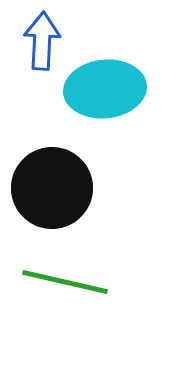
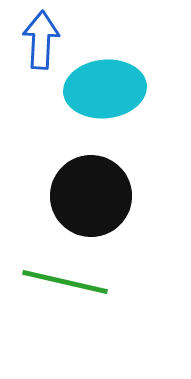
blue arrow: moved 1 px left, 1 px up
black circle: moved 39 px right, 8 px down
